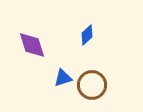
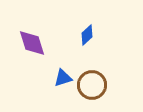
purple diamond: moved 2 px up
